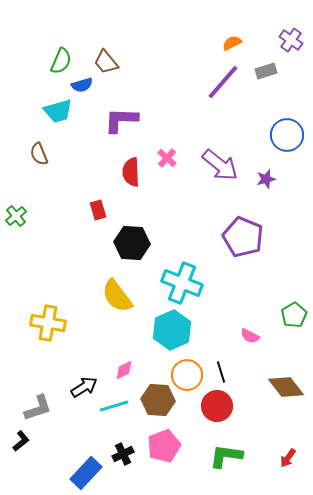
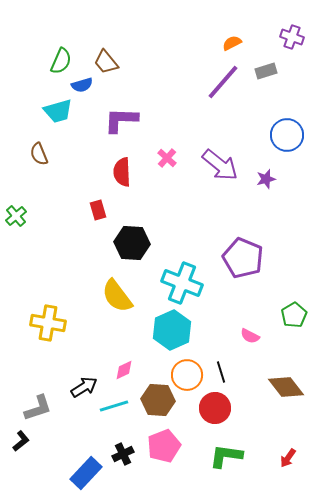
purple cross: moved 1 px right, 3 px up; rotated 15 degrees counterclockwise
red semicircle: moved 9 px left
purple pentagon: moved 21 px down
red circle: moved 2 px left, 2 px down
